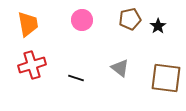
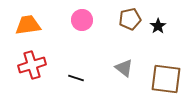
orange trapezoid: moved 1 px down; rotated 88 degrees counterclockwise
gray triangle: moved 4 px right
brown square: moved 1 px down
